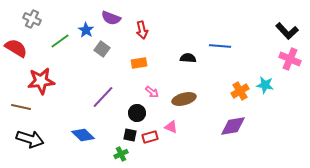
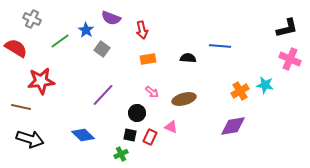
black L-shape: moved 3 px up; rotated 60 degrees counterclockwise
orange rectangle: moved 9 px right, 4 px up
purple line: moved 2 px up
red rectangle: rotated 49 degrees counterclockwise
